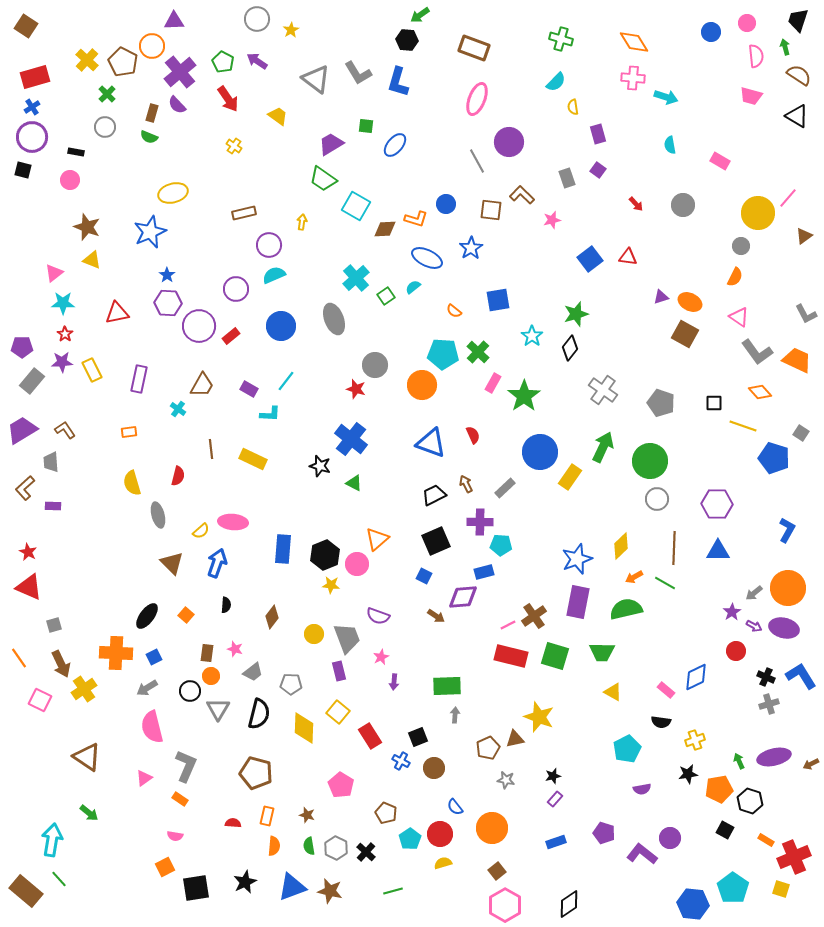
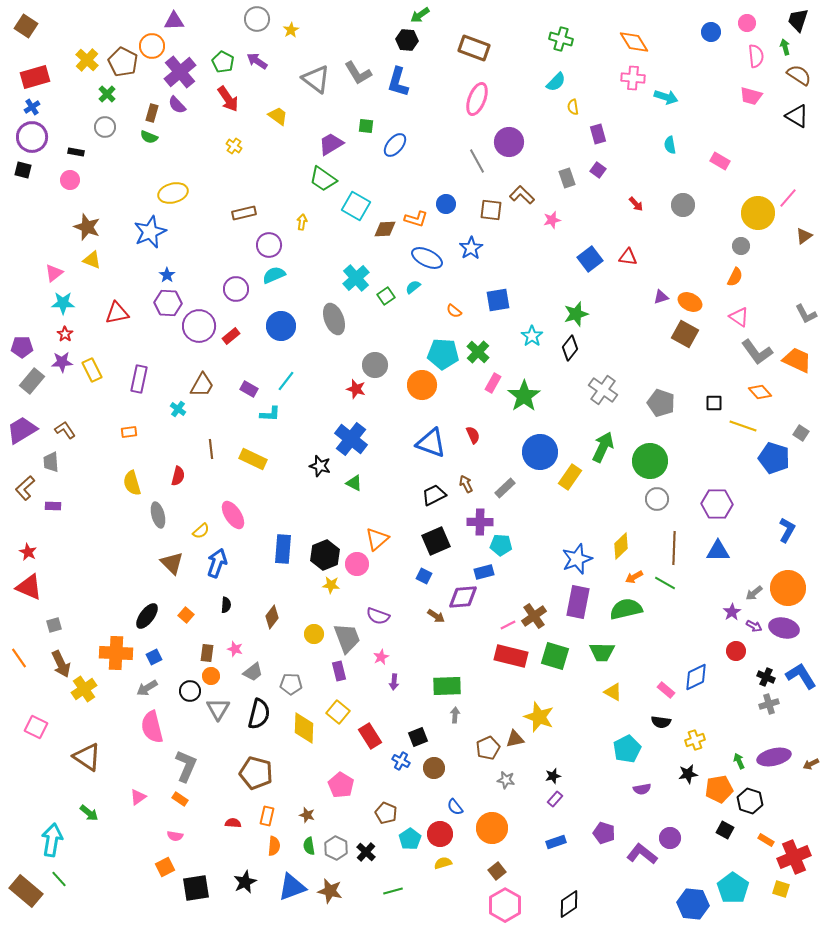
pink ellipse at (233, 522): moved 7 px up; rotated 52 degrees clockwise
pink square at (40, 700): moved 4 px left, 27 px down
pink triangle at (144, 778): moved 6 px left, 19 px down
